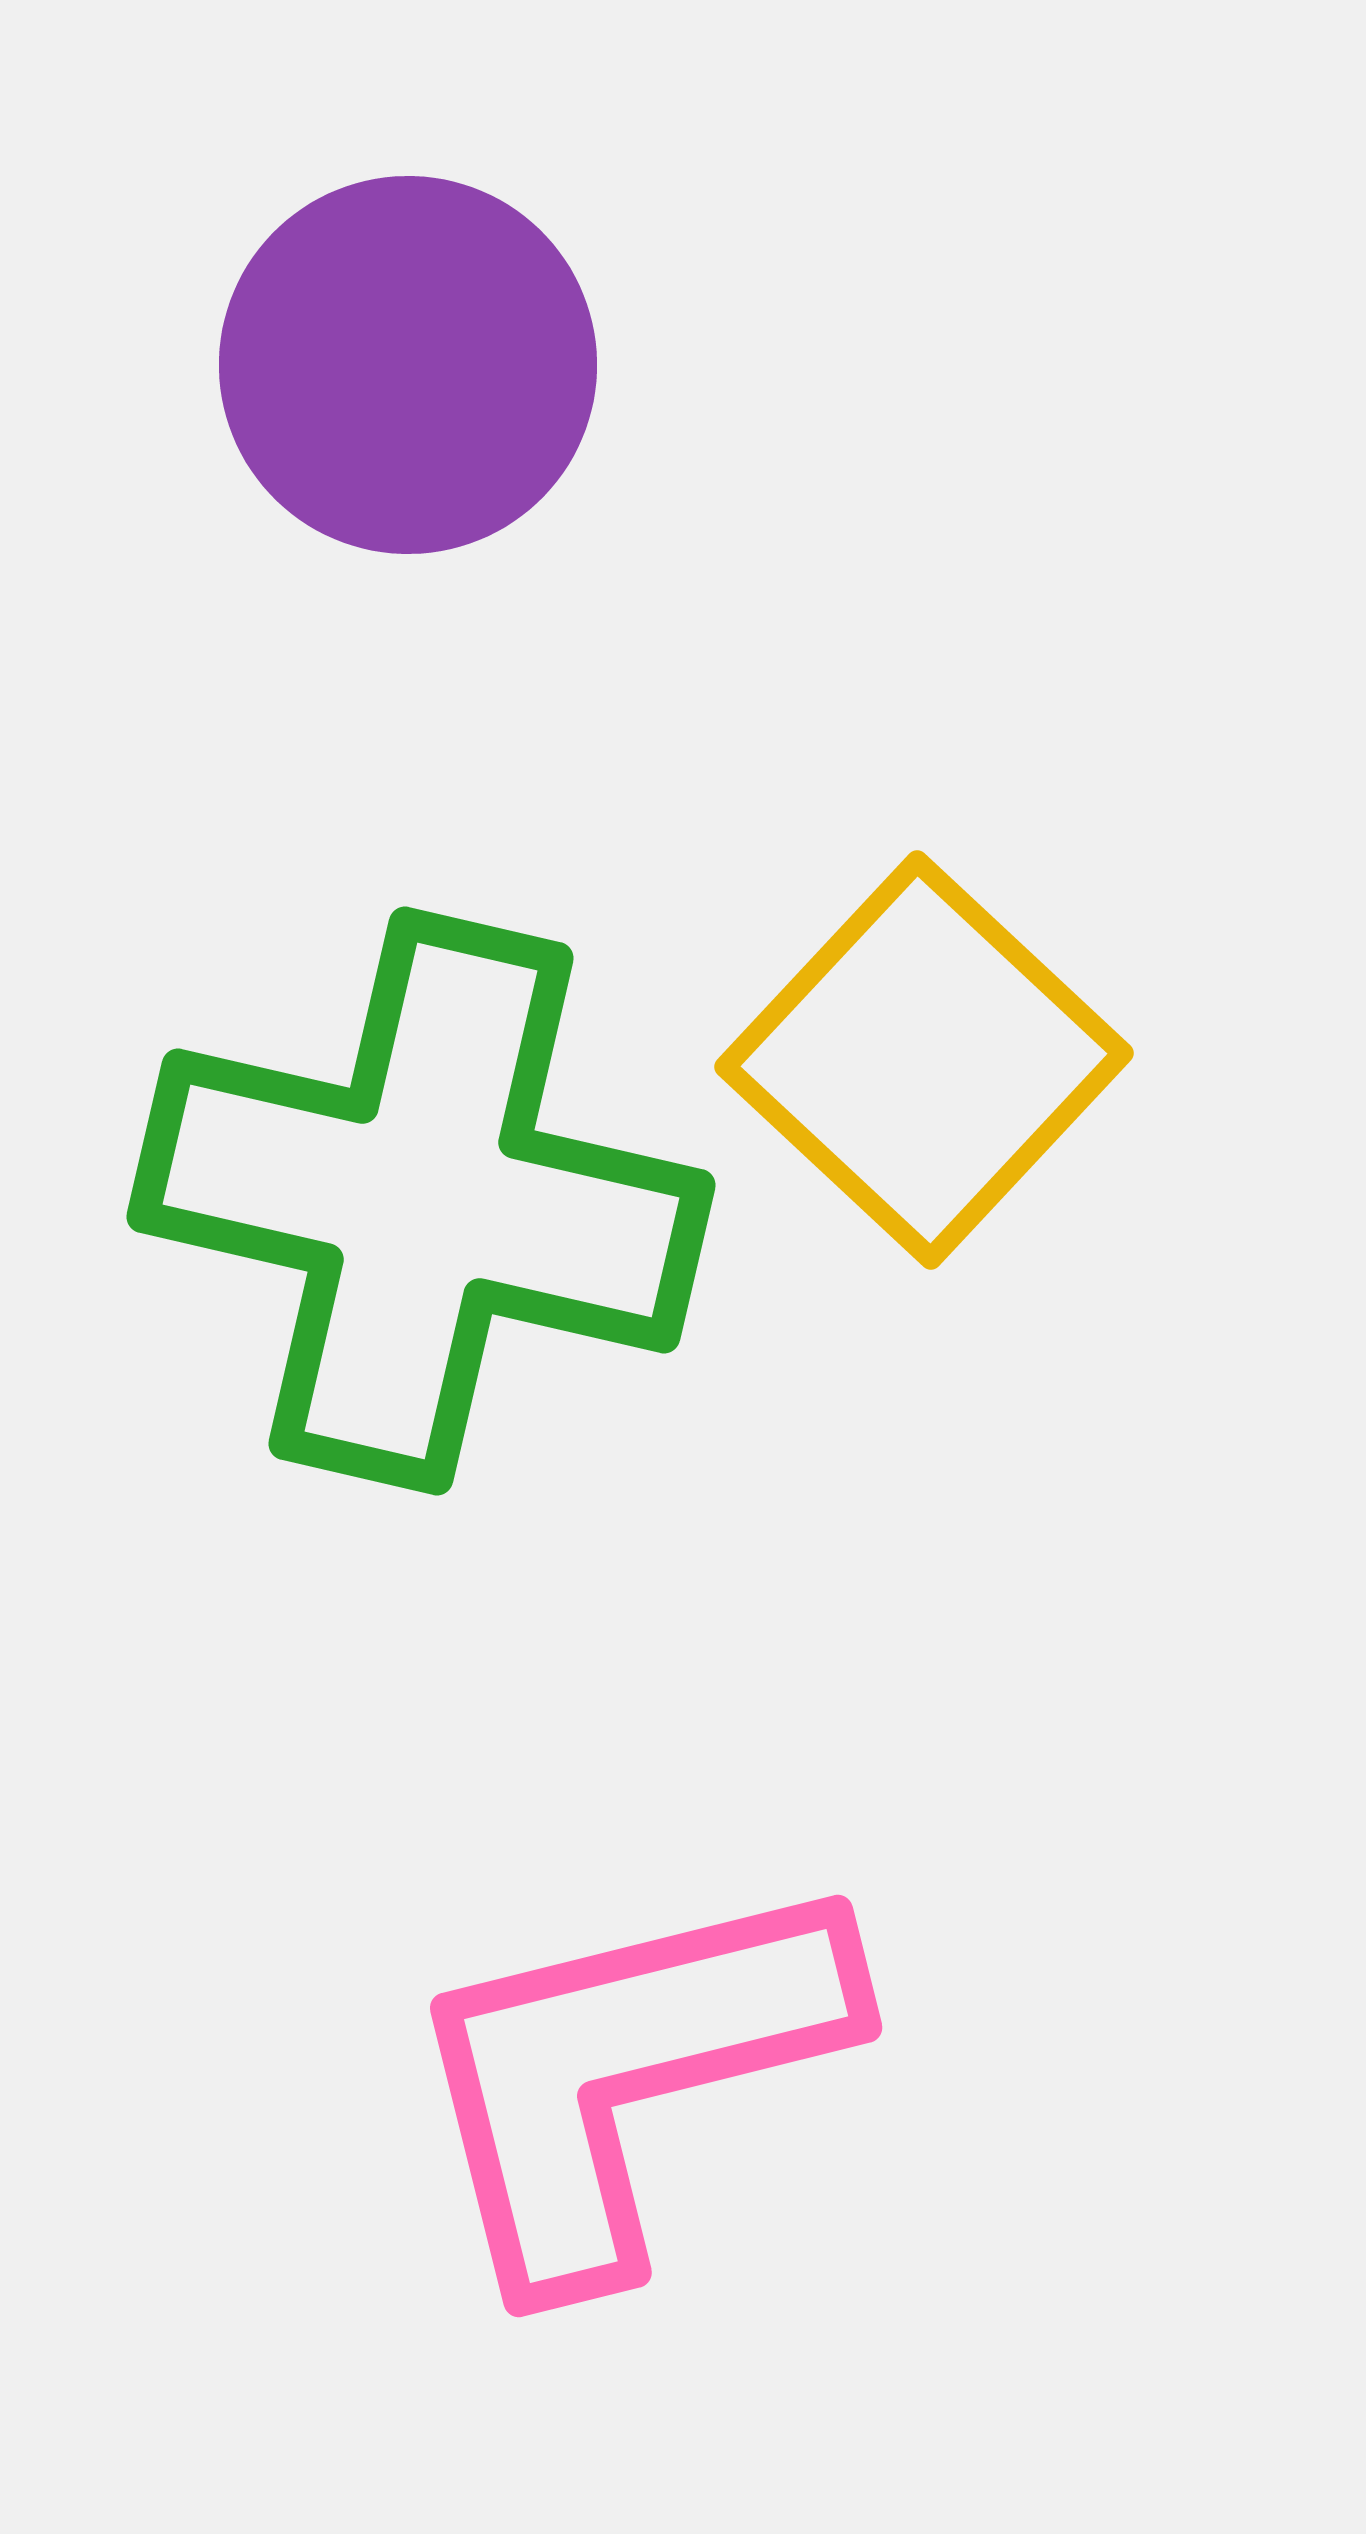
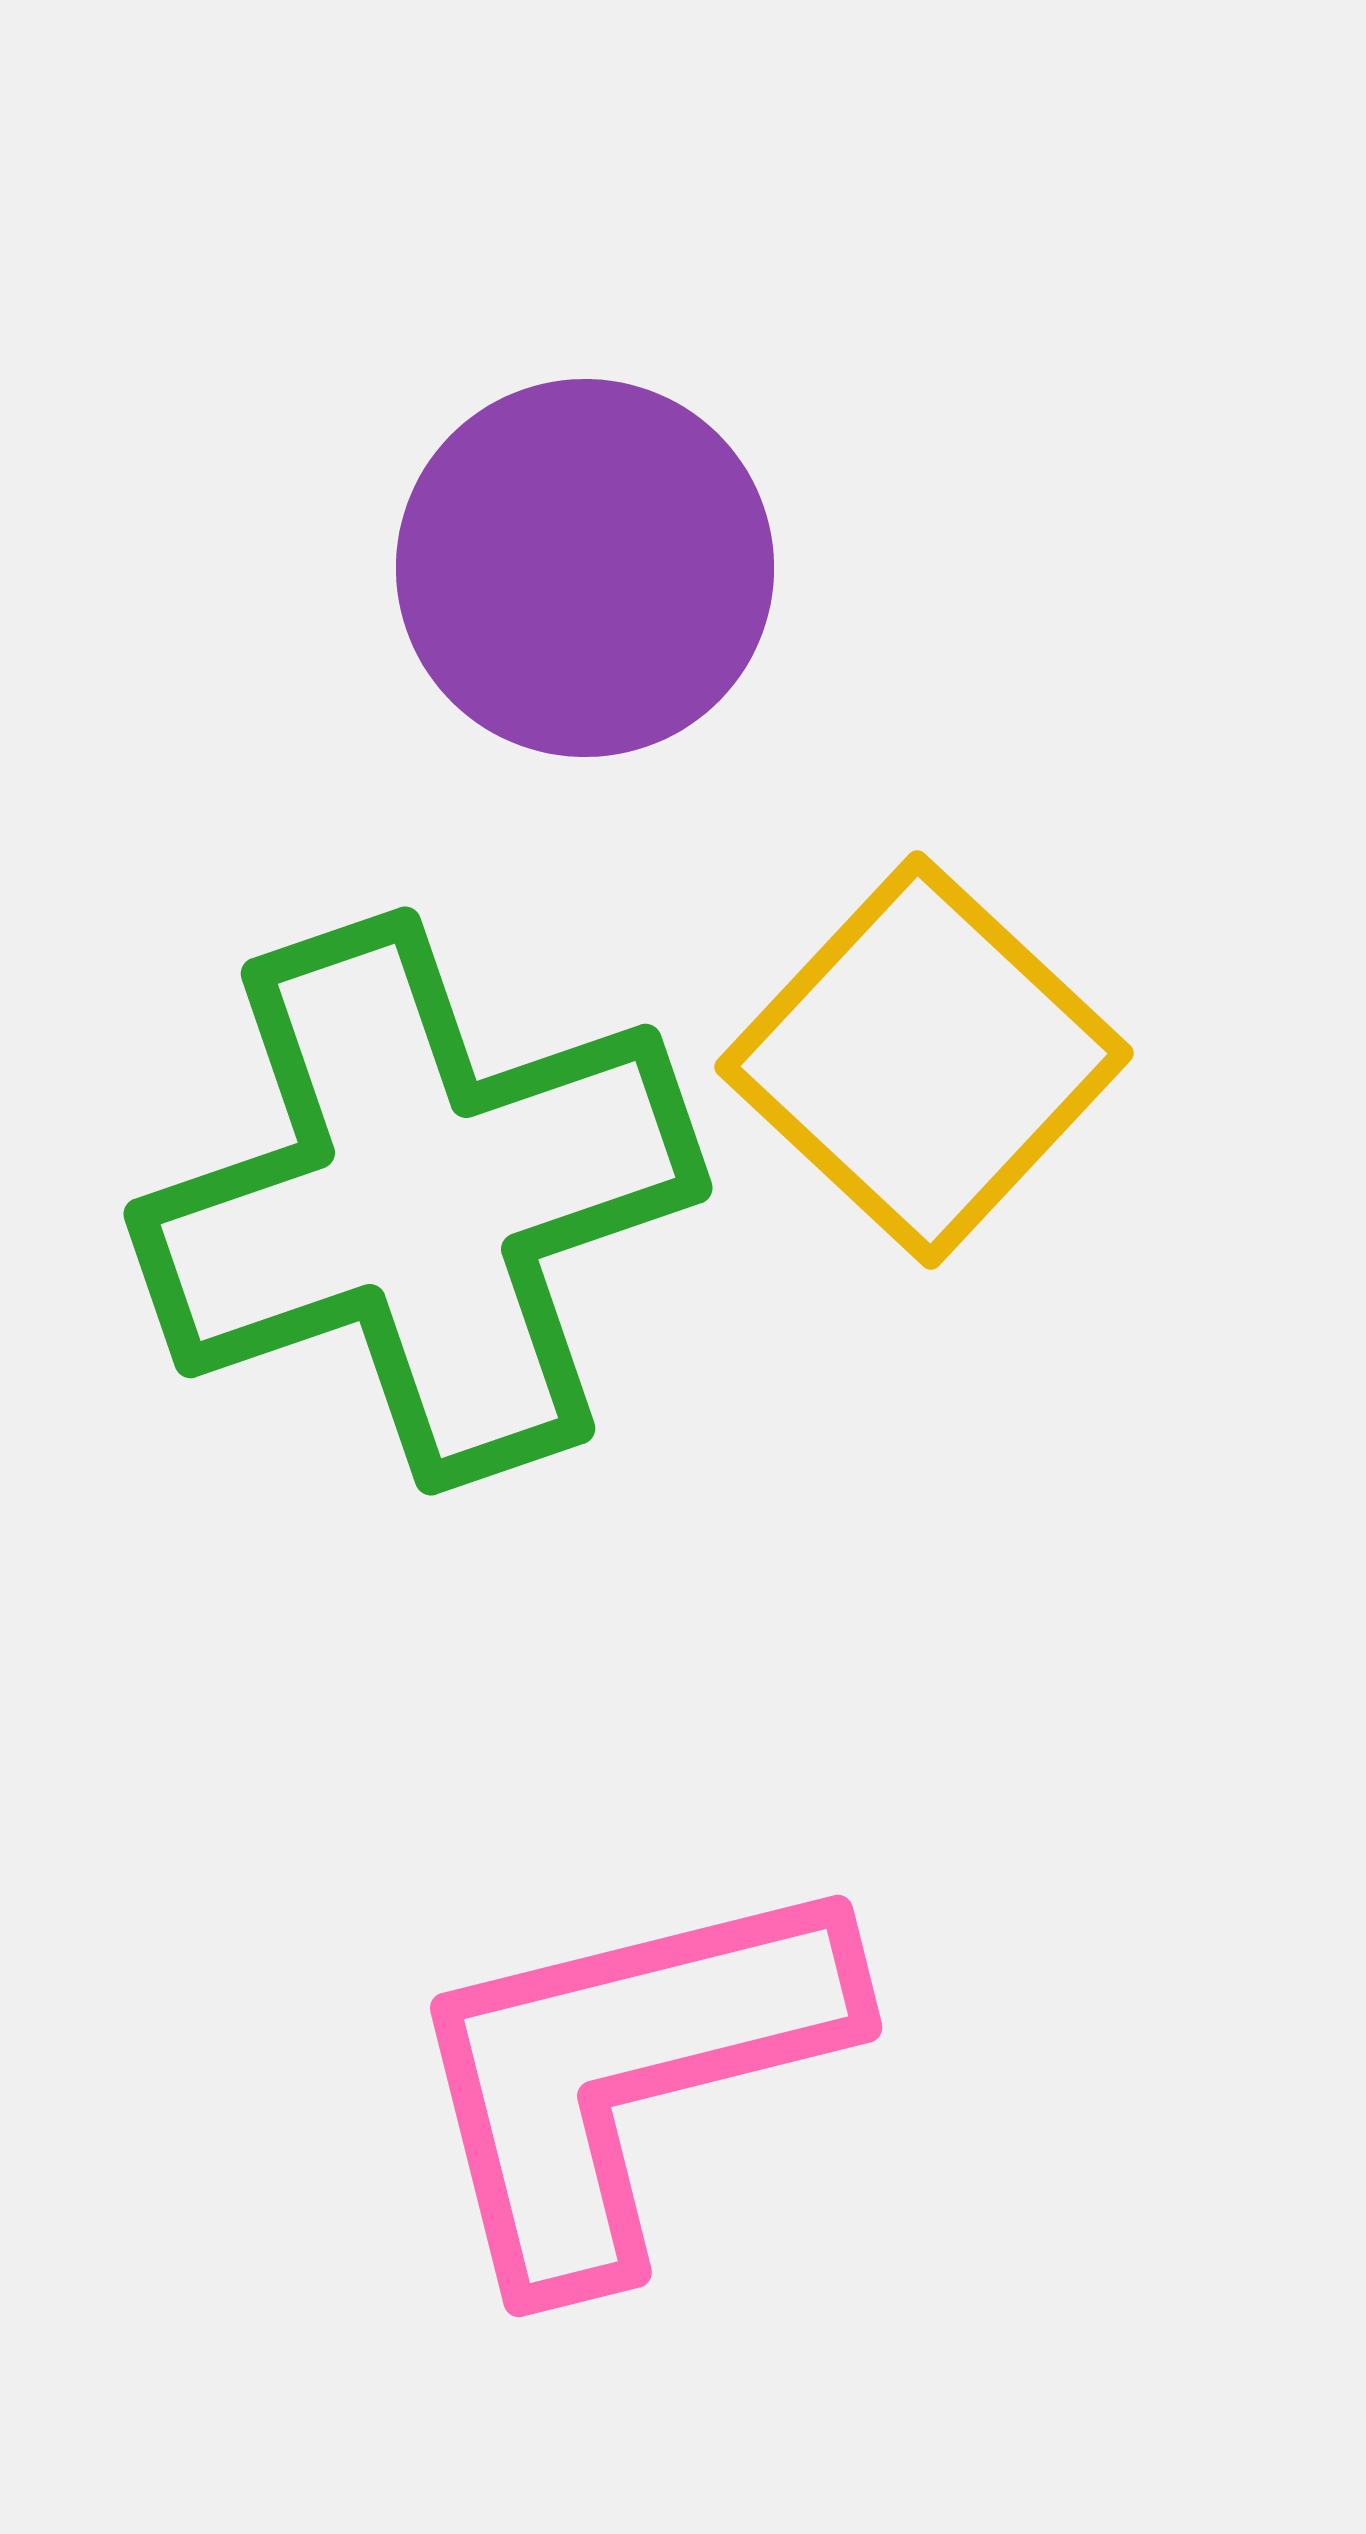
purple circle: moved 177 px right, 203 px down
green cross: moved 3 px left; rotated 32 degrees counterclockwise
